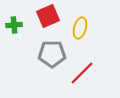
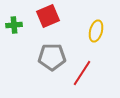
yellow ellipse: moved 16 px right, 3 px down
gray pentagon: moved 3 px down
red line: rotated 12 degrees counterclockwise
